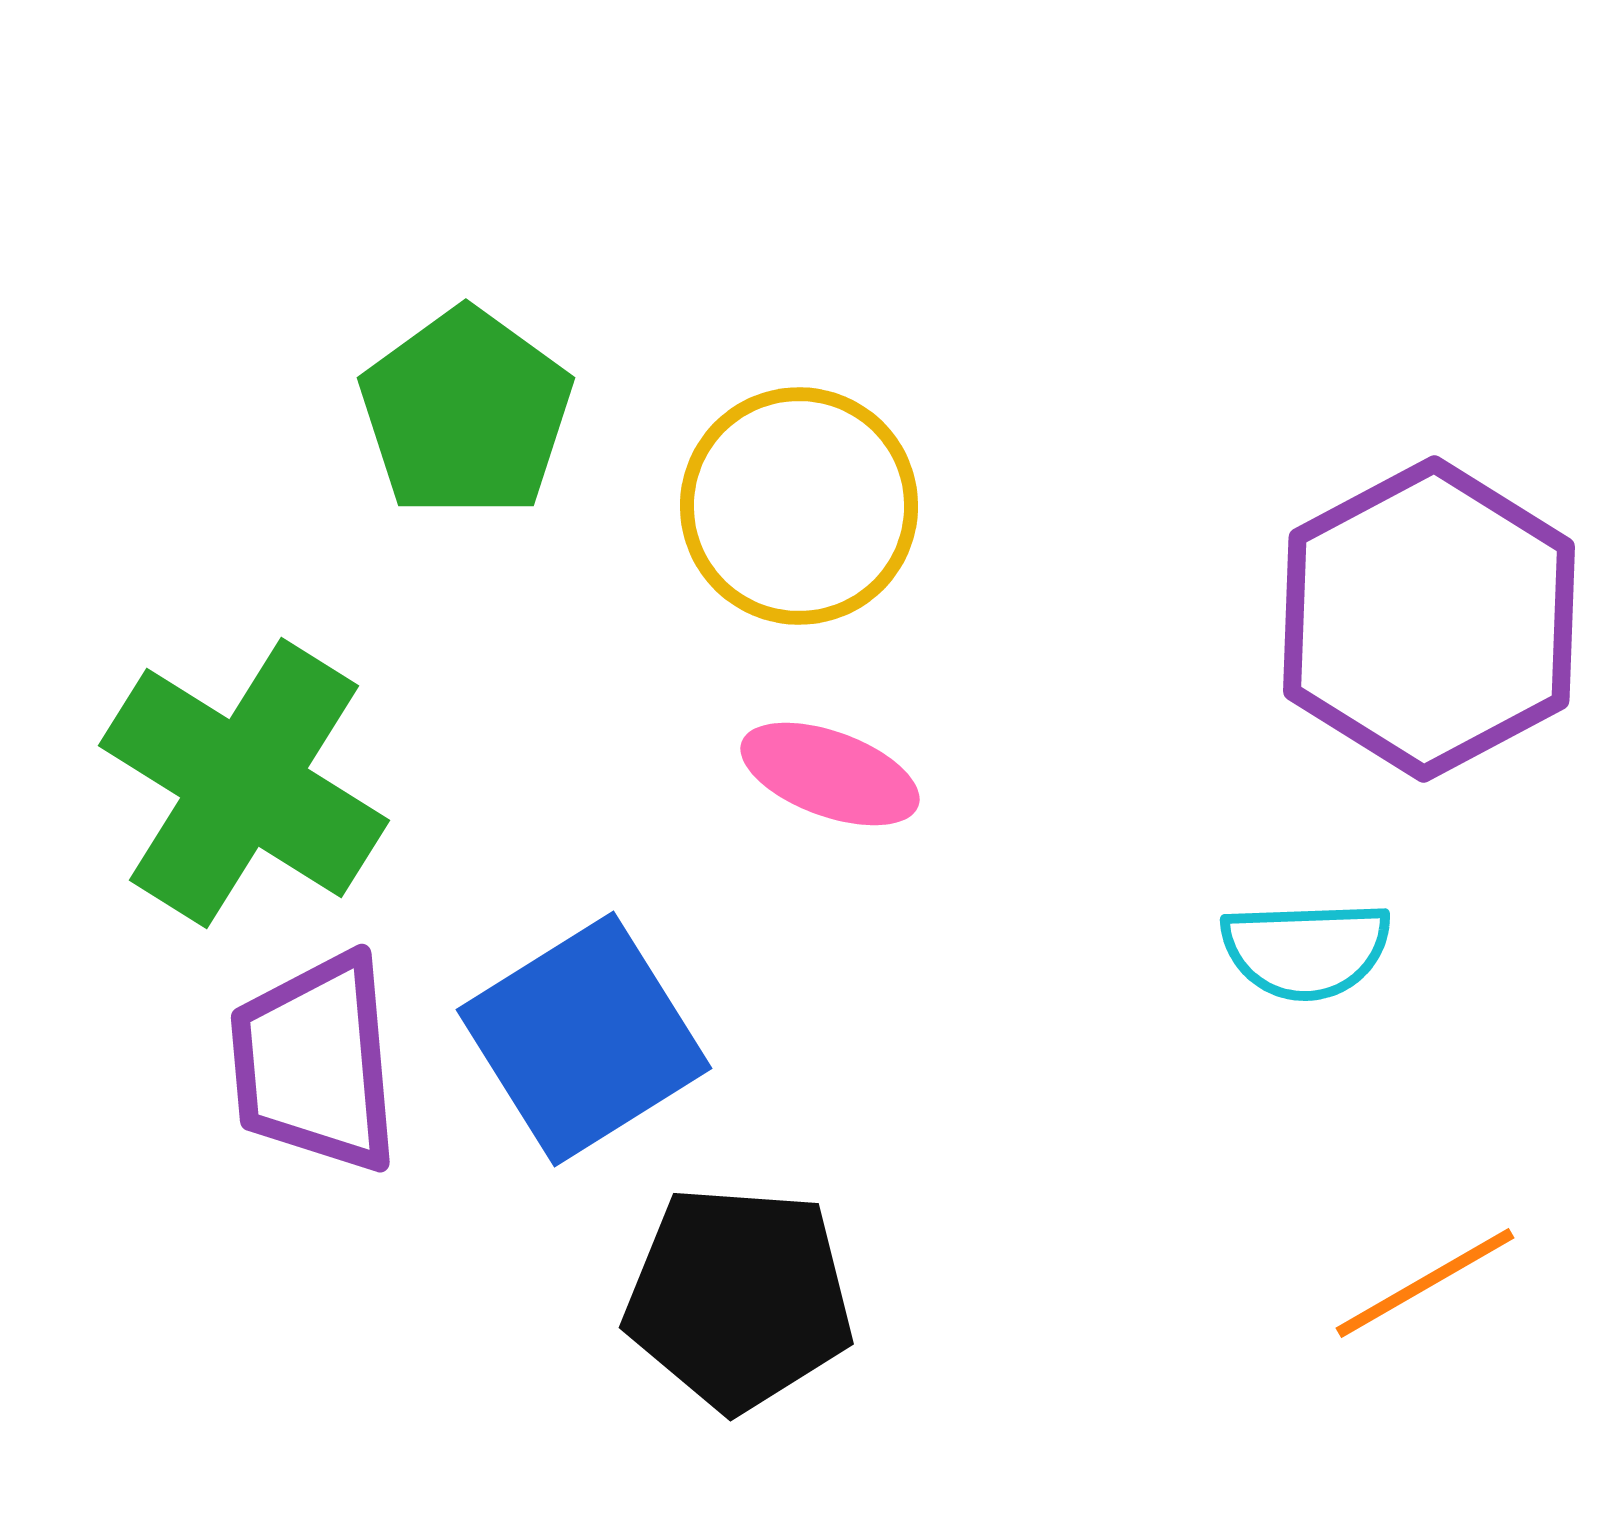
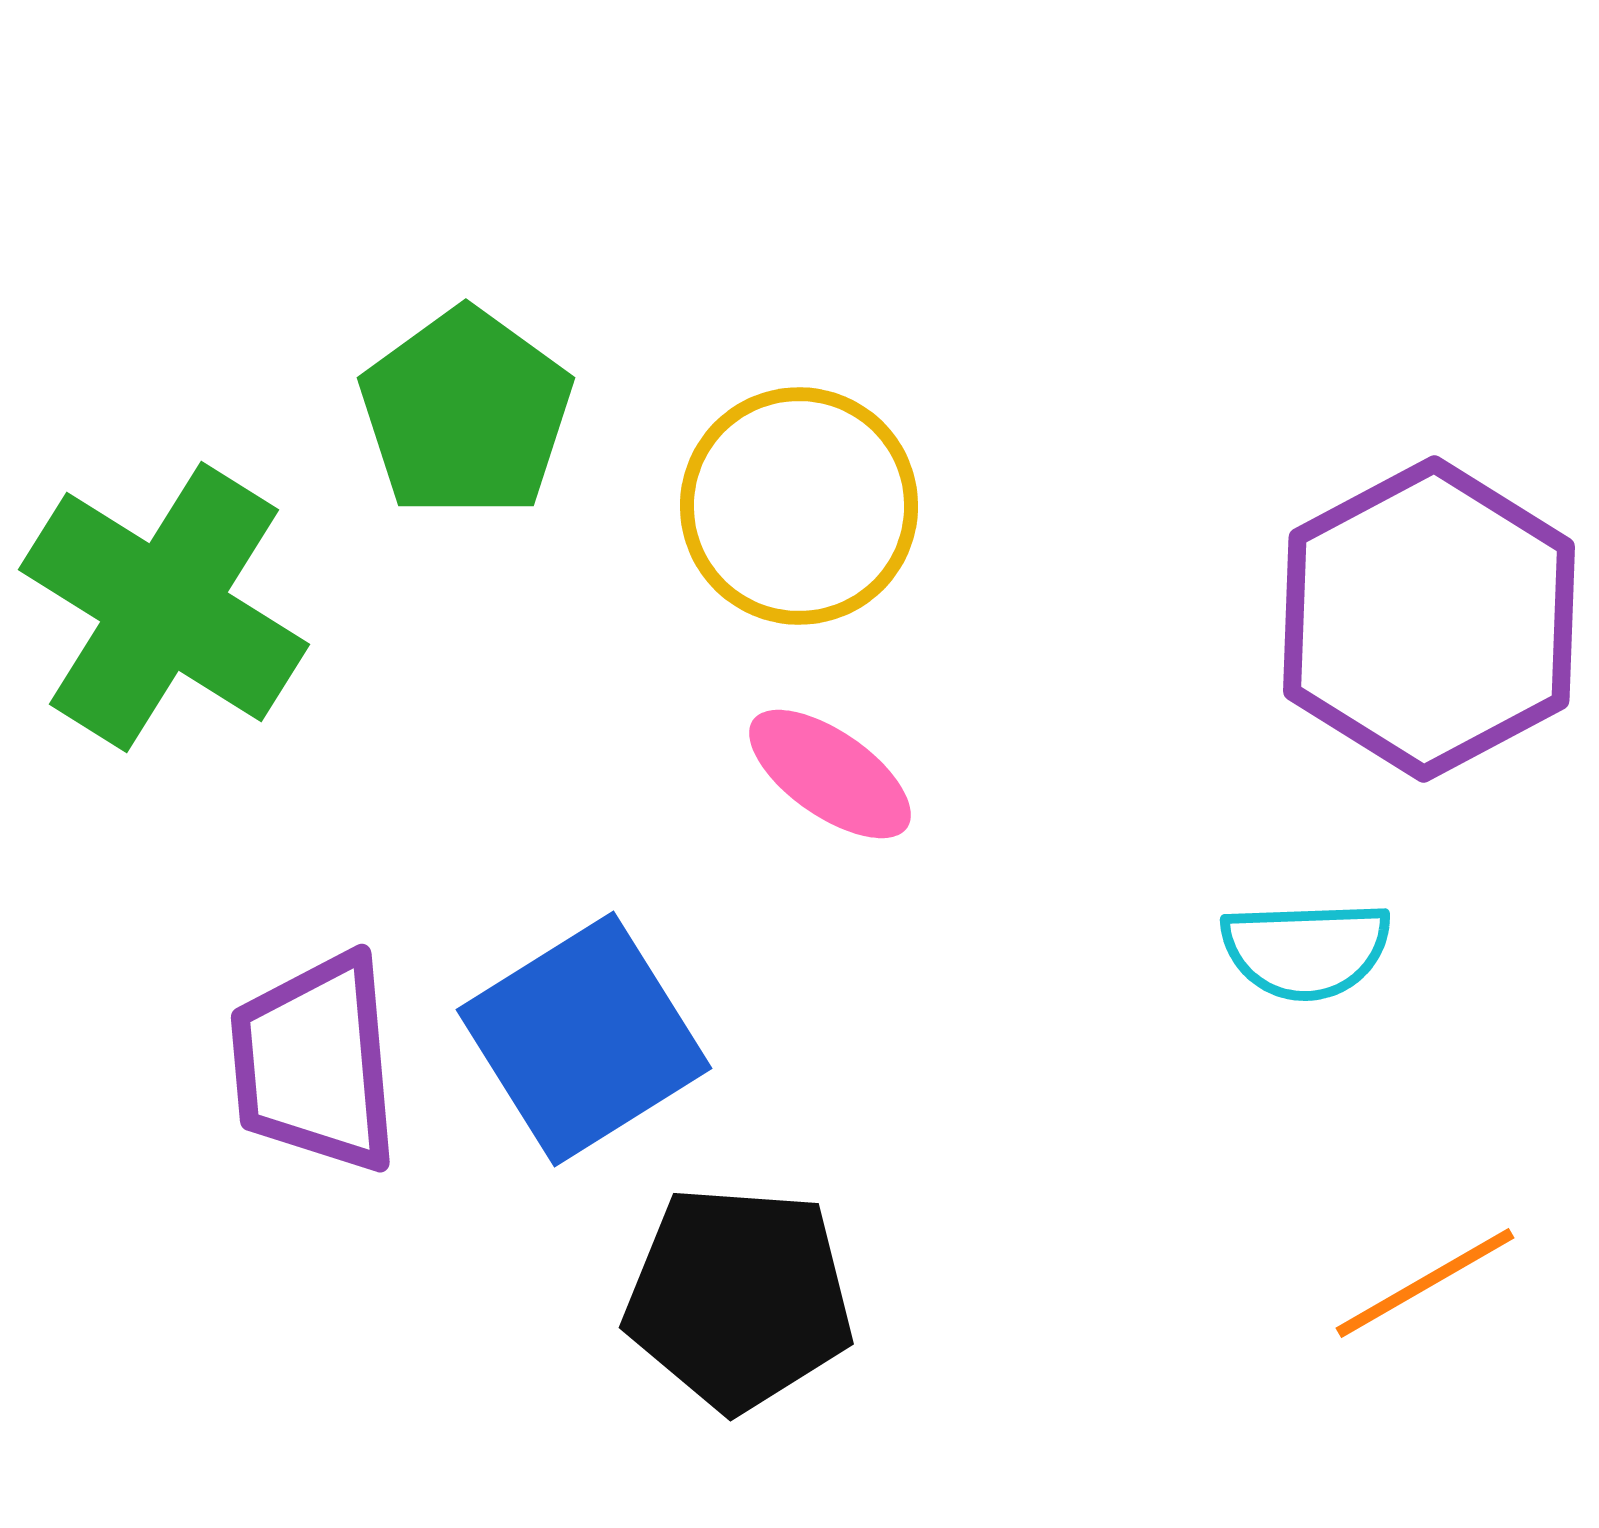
pink ellipse: rotated 15 degrees clockwise
green cross: moved 80 px left, 176 px up
